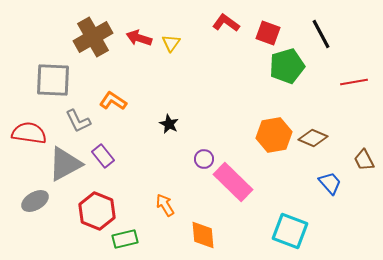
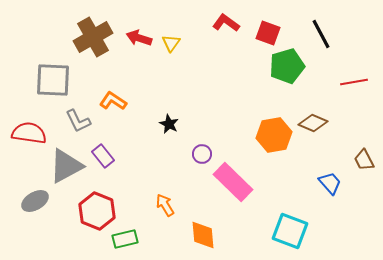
brown diamond: moved 15 px up
purple circle: moved 2 px left, 5 px up
gray triangle: moved 1 px right, 2 px down
